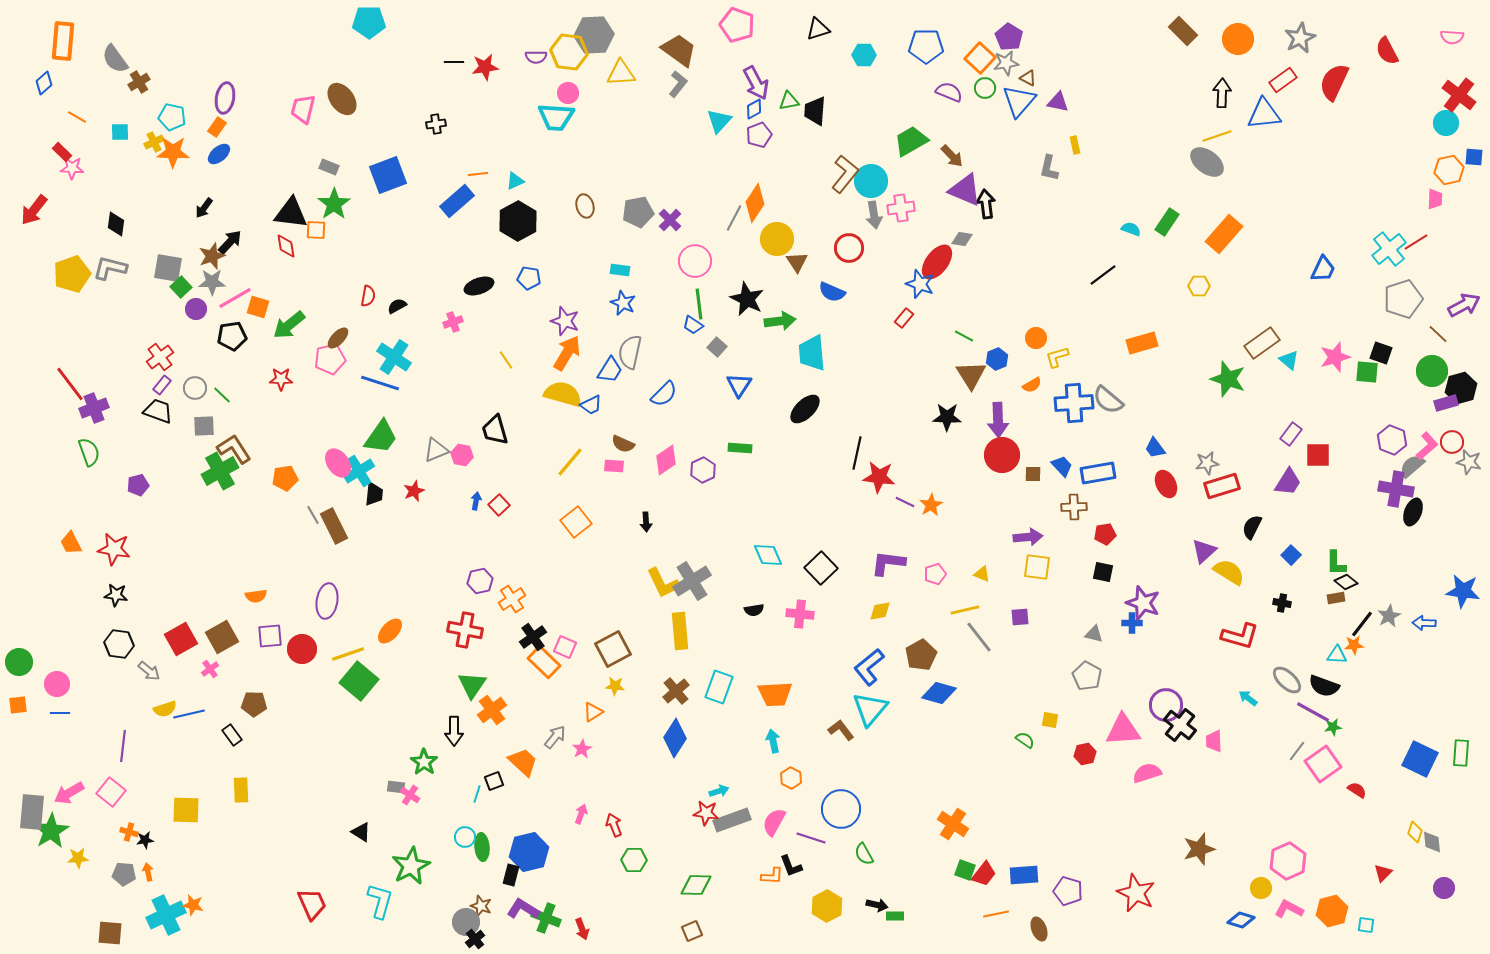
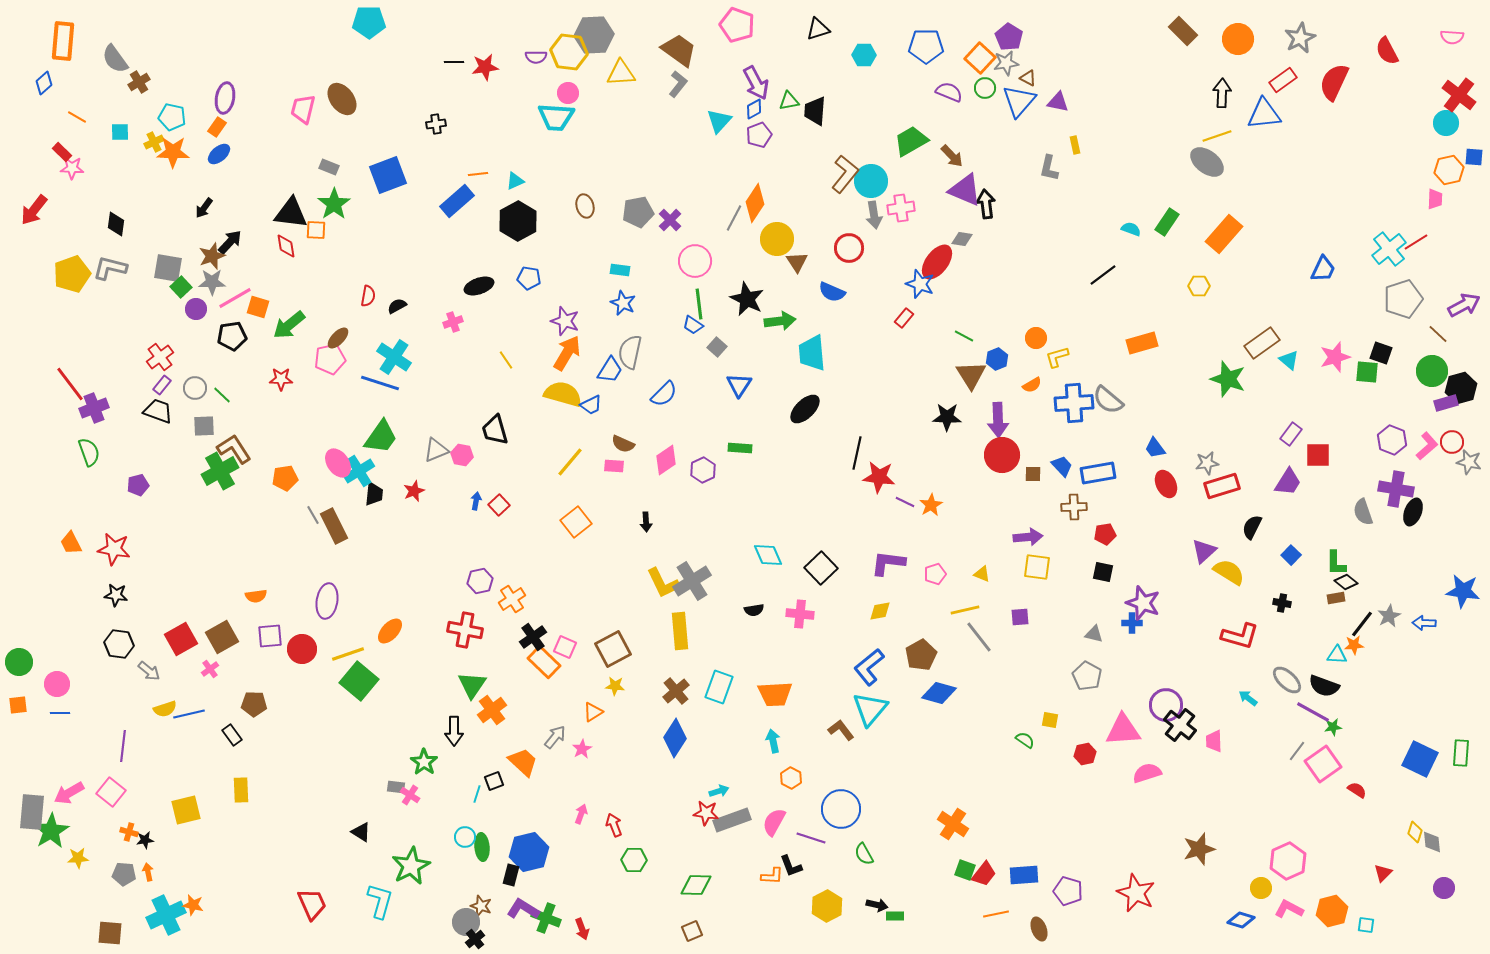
gray semicircle at (1412, 466): moved 49 px left, 46 px down; rotated 68 degrees counterclockwise
yellow square at (186, 810): rotated 16 degrees counterclockwise
